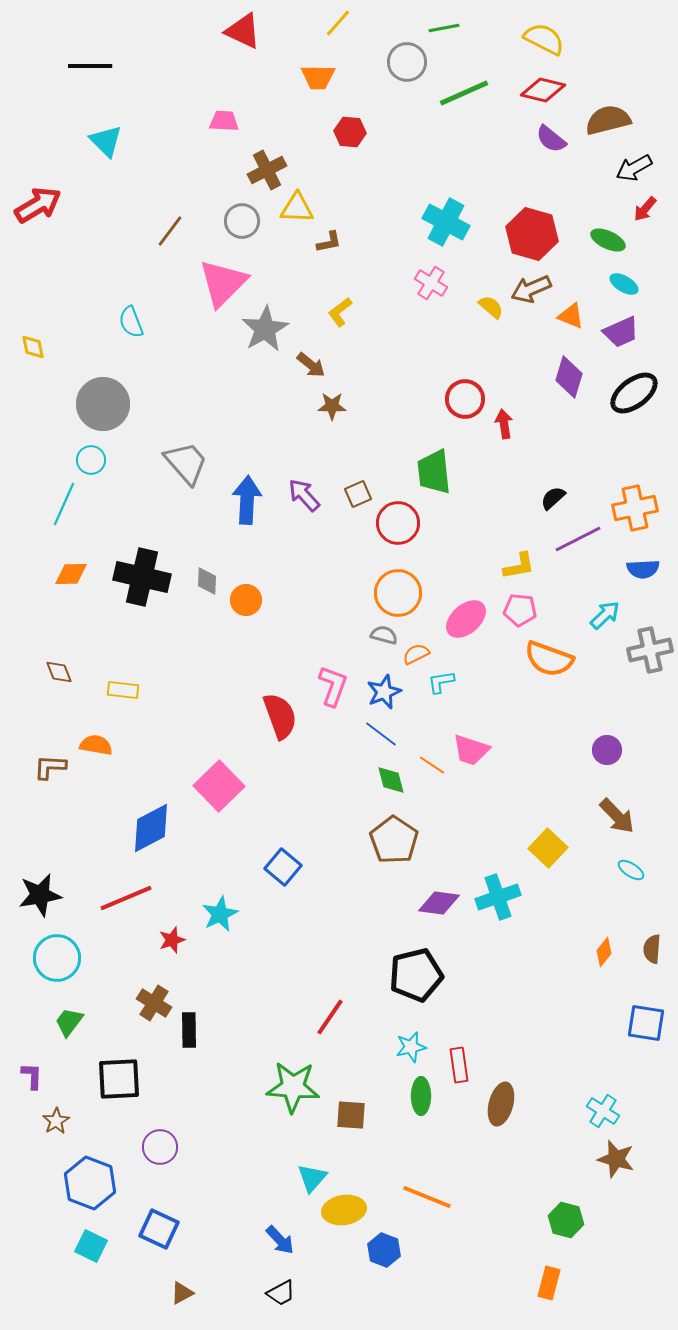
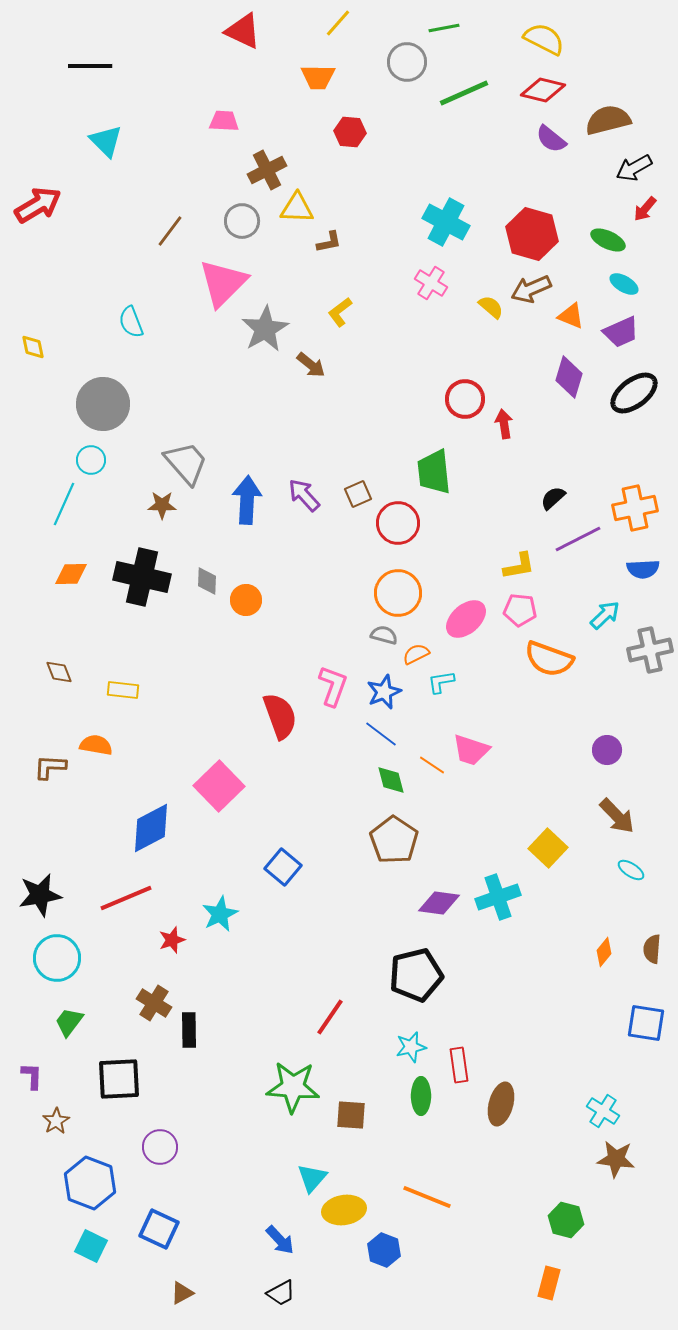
brown star at (332, 406): moved 170 px left, 99 px down
brown star at (616, 1159): rotated 9 degrees counterclockwise
